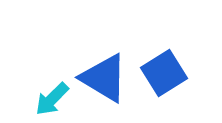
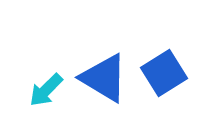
cyan arrow: moved 6 px left, 9 px up
